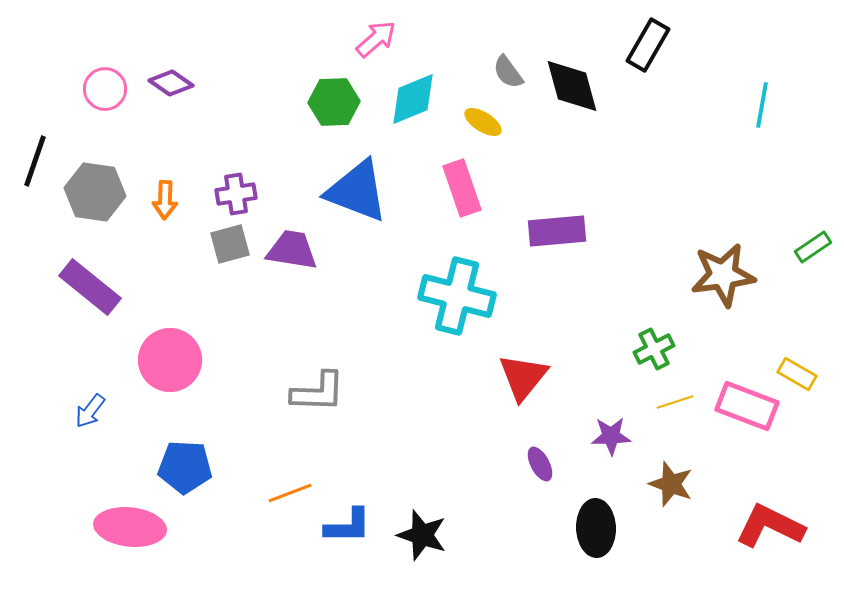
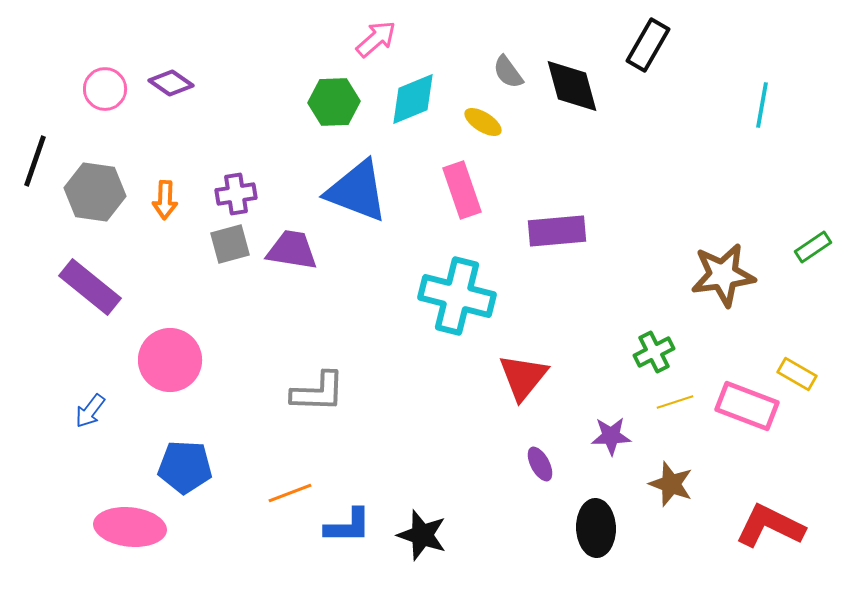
pink rectangle at (462, 188): moved 2 px down
green cross at (654, 349): moved 3 px down
